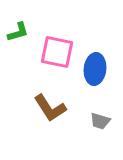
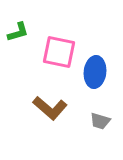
pink square: moved 2 px right
blue ellipse: moved 3 px down
brown L-shape: rotated 16 degrees counterclockwise
